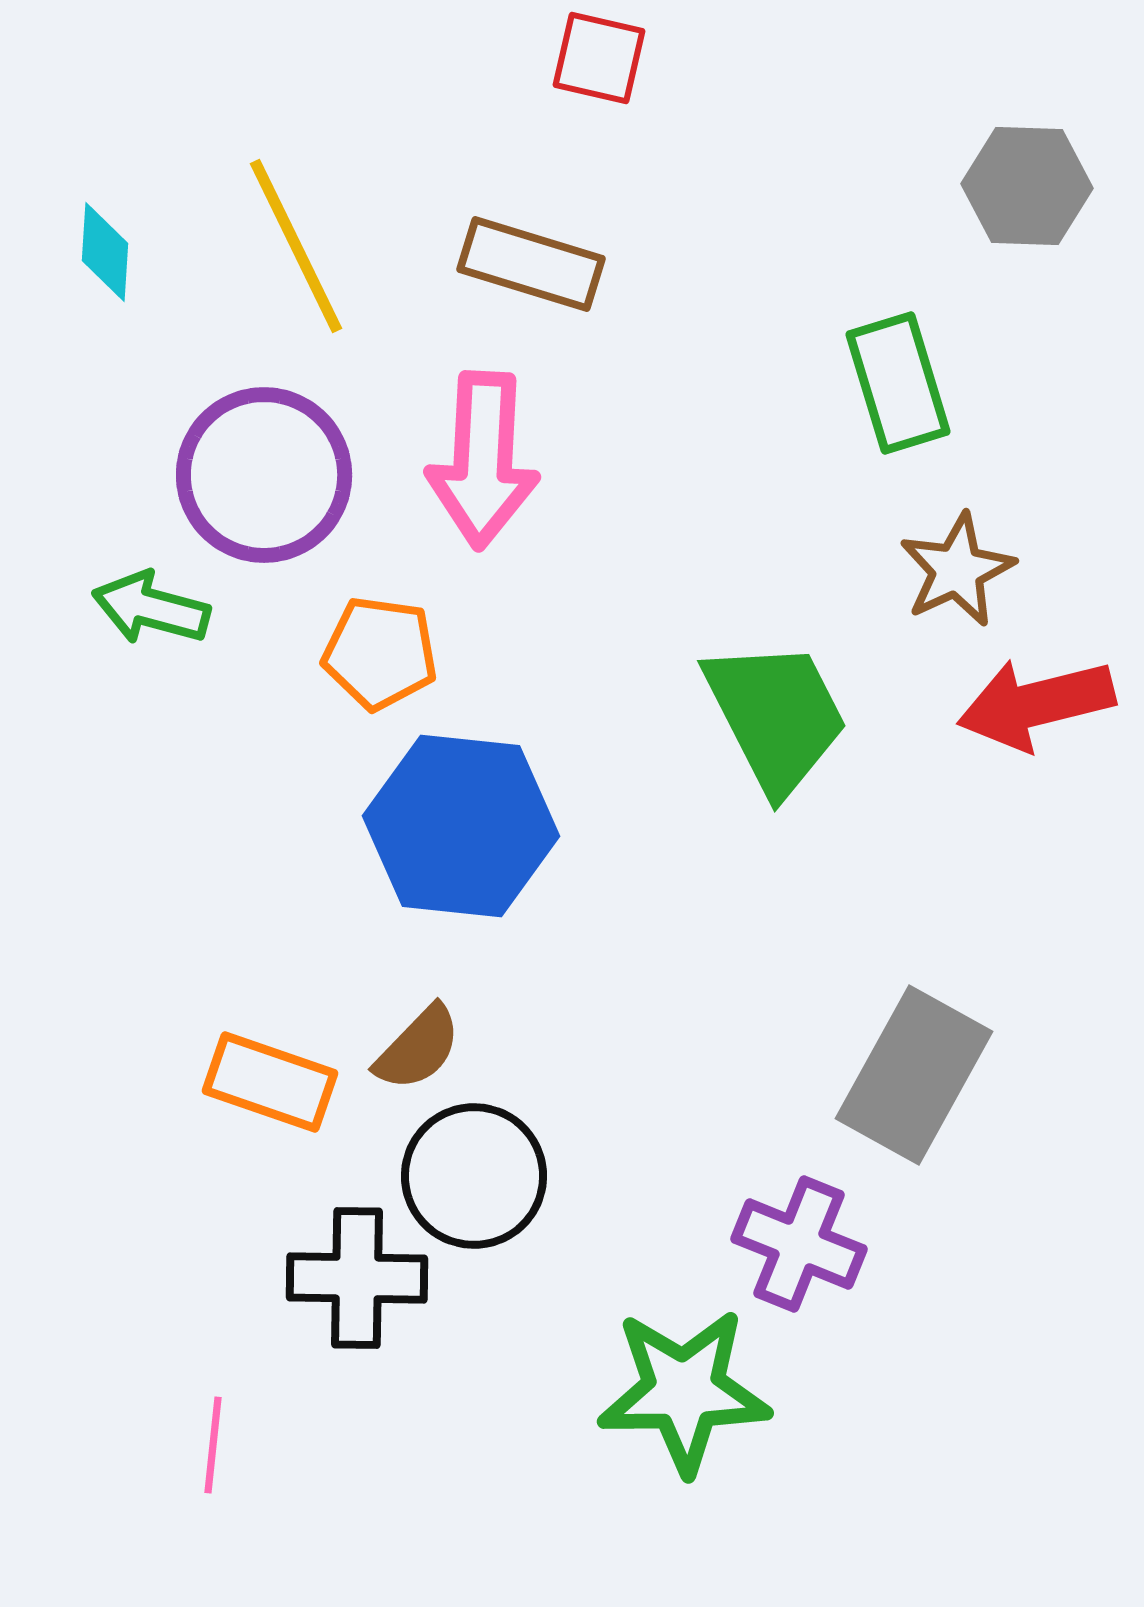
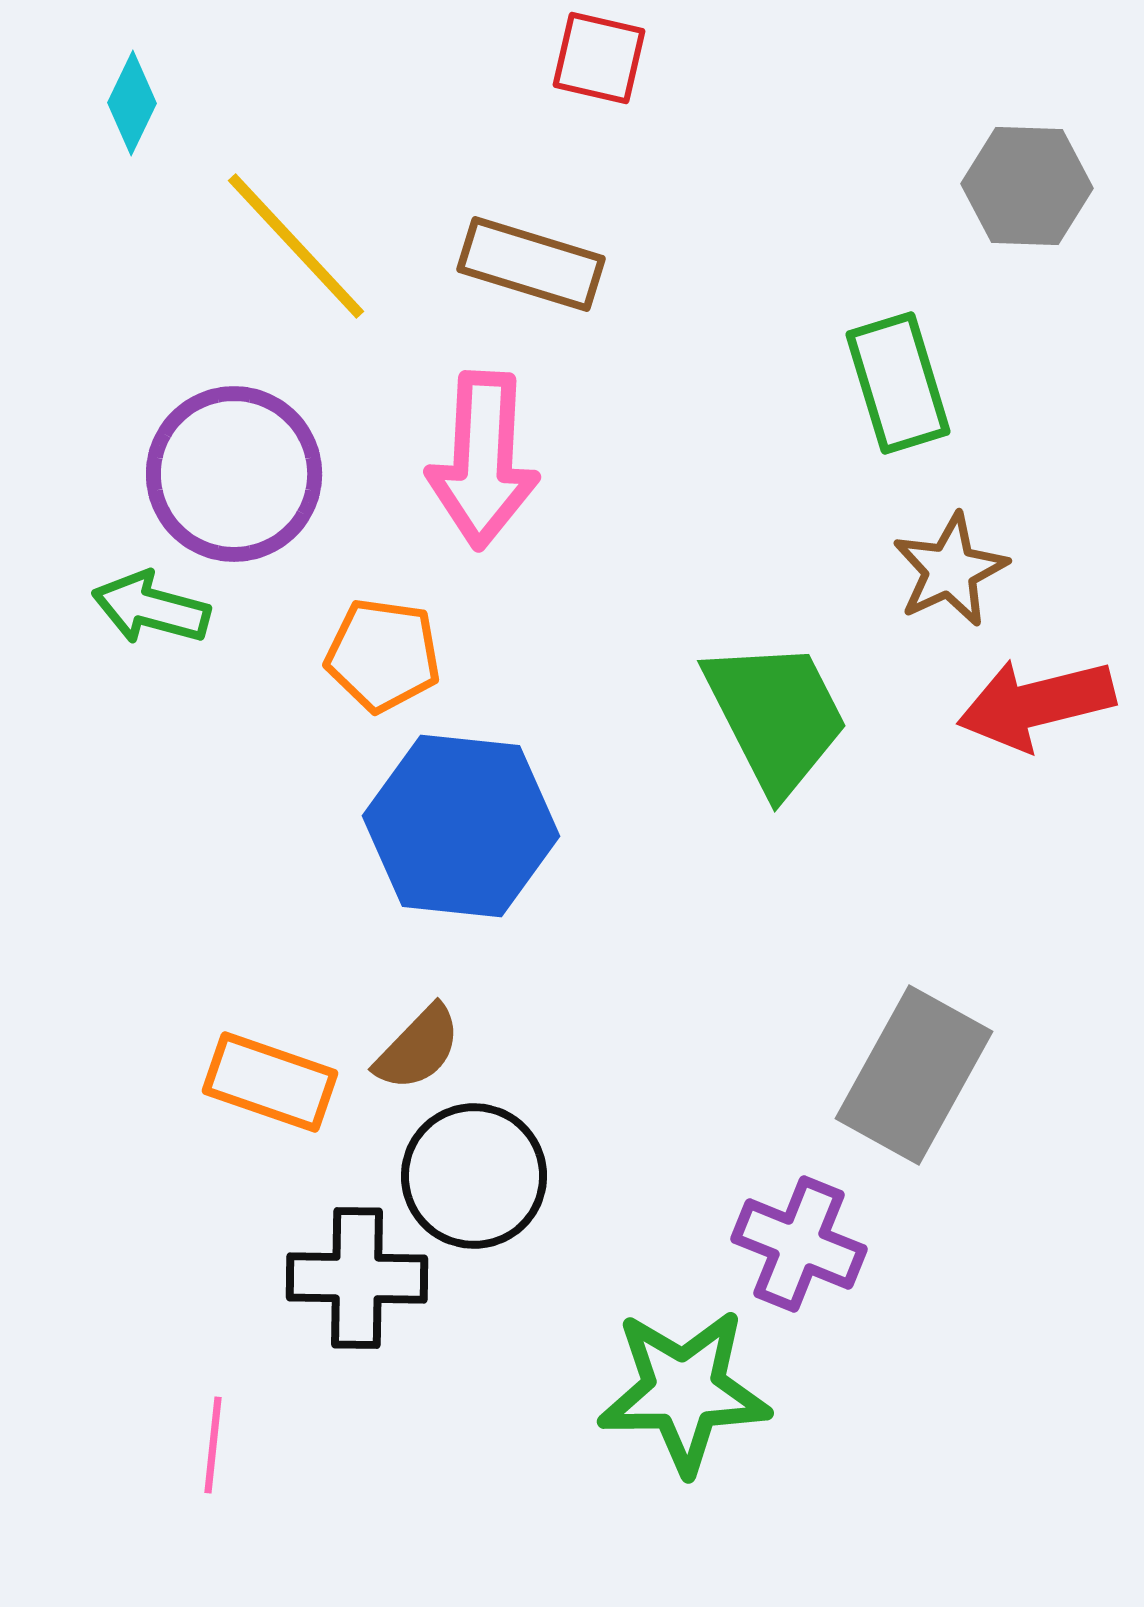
yellow line: rotated 17 degrees counterclockwise
cyan diamond: moved 27 px right, 149 px up; rotated 22 degrees clockwise
purple circle: moved 30 px left, 1 px up
brown star: moved 7 px left
orange pentagon: moved 3 px right, 2 px down
